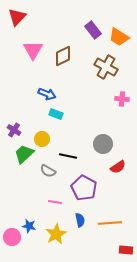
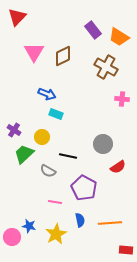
pink triangle: moved 1 px right, 2 px down
yellow circle: moved 2 px up
